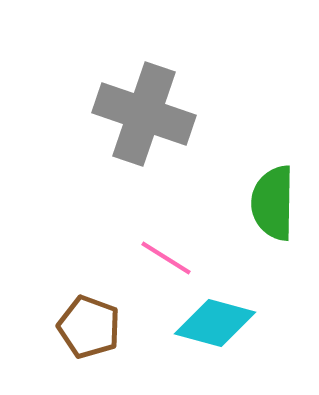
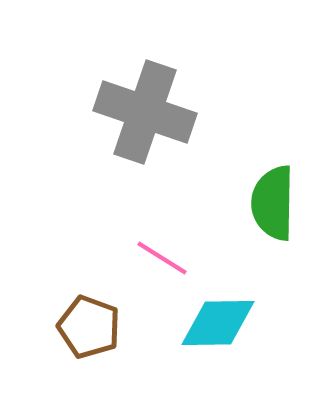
gray cross: moved 1 px right, 2 px up
pink line: moved 4 px left
cyan diamond: moved 3 px right; rotated 16 degrees counterclockwise
